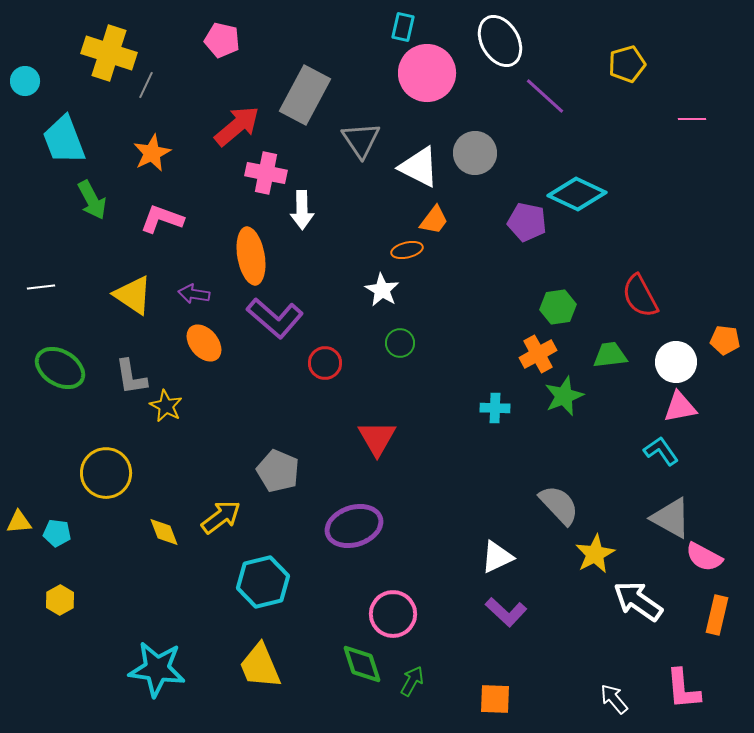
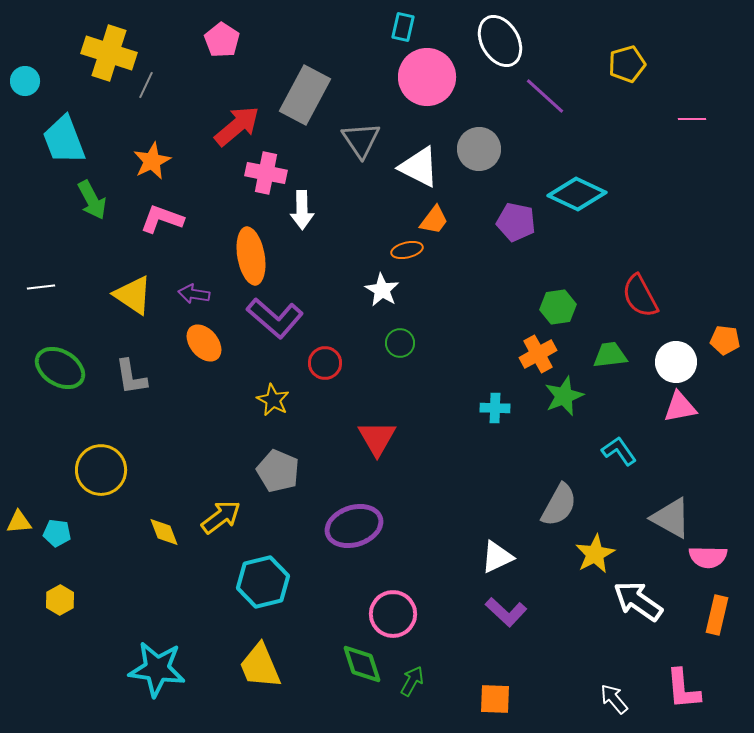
pink pentagon at (222, 40): rotated 20 degrees clockwise
pink circle at (427, 73): moved 4 px down
orange star at (152, 153): moved 8 px down
gray circle at (475, 153): moved 4 px right, 4 px up
purple pentagon at (527, 222): moved 11 px left
yellow star at (166, 406): moved 107 px right, 6 px up
cyan L-shape at (661, 451): moved 42 px left
yellow circle at (106, 473): moved 5 px left, 3 px up
gray semicircle at (559, 505): rotated 72 degrees clockwise
pink semicircle at (704, 557): moved 4 px right; rotated 27 degrees counterclockwise
